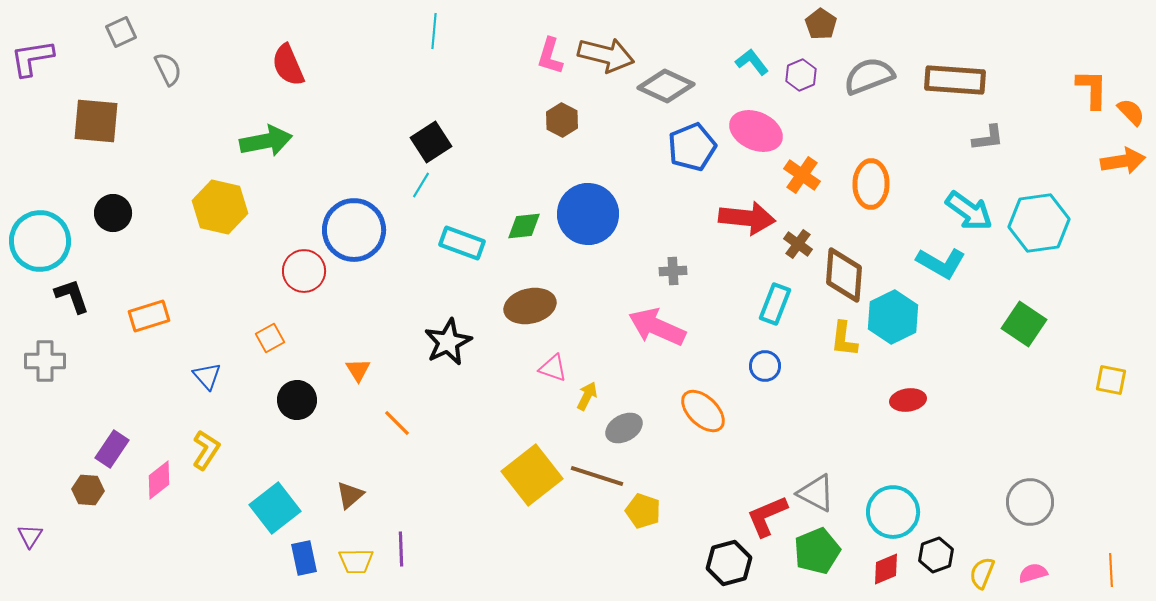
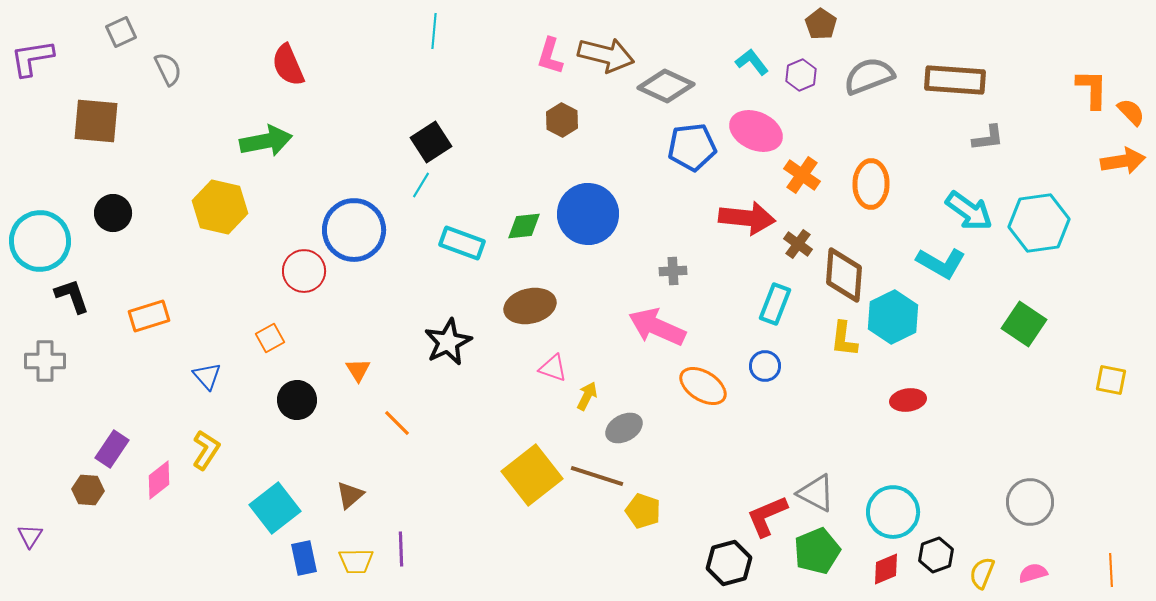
blue pentagon at (692, 147): rotated 15 degrees clockwise
orange ellipse at (703, 411): moved 25 px up; rotated 12 degrees counterclockwise
